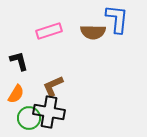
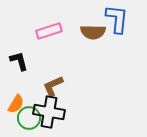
orange semicircle: moved 10 px down
